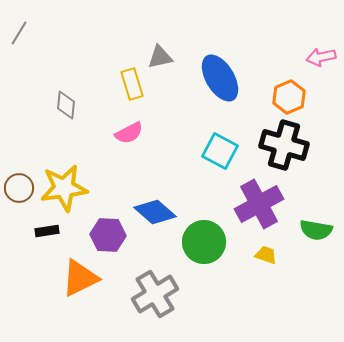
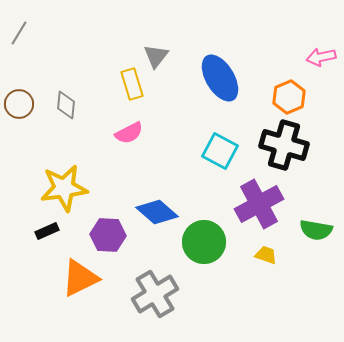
gray triangle: moved 4 px left, 1 px up; rotated 40 degrees counterclockwise
brown circle: moved 84 px up
blue diamond: moved 2 px right
black rectangle: rotated 15 degrees counterclockwise
